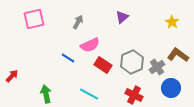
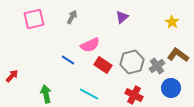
gray arrow: moved 6 px left, 5 px up
blue line: moved 2 px down
gray hexagon: rotated 10 degrees clockwise
gray cross: moved 1 px up
